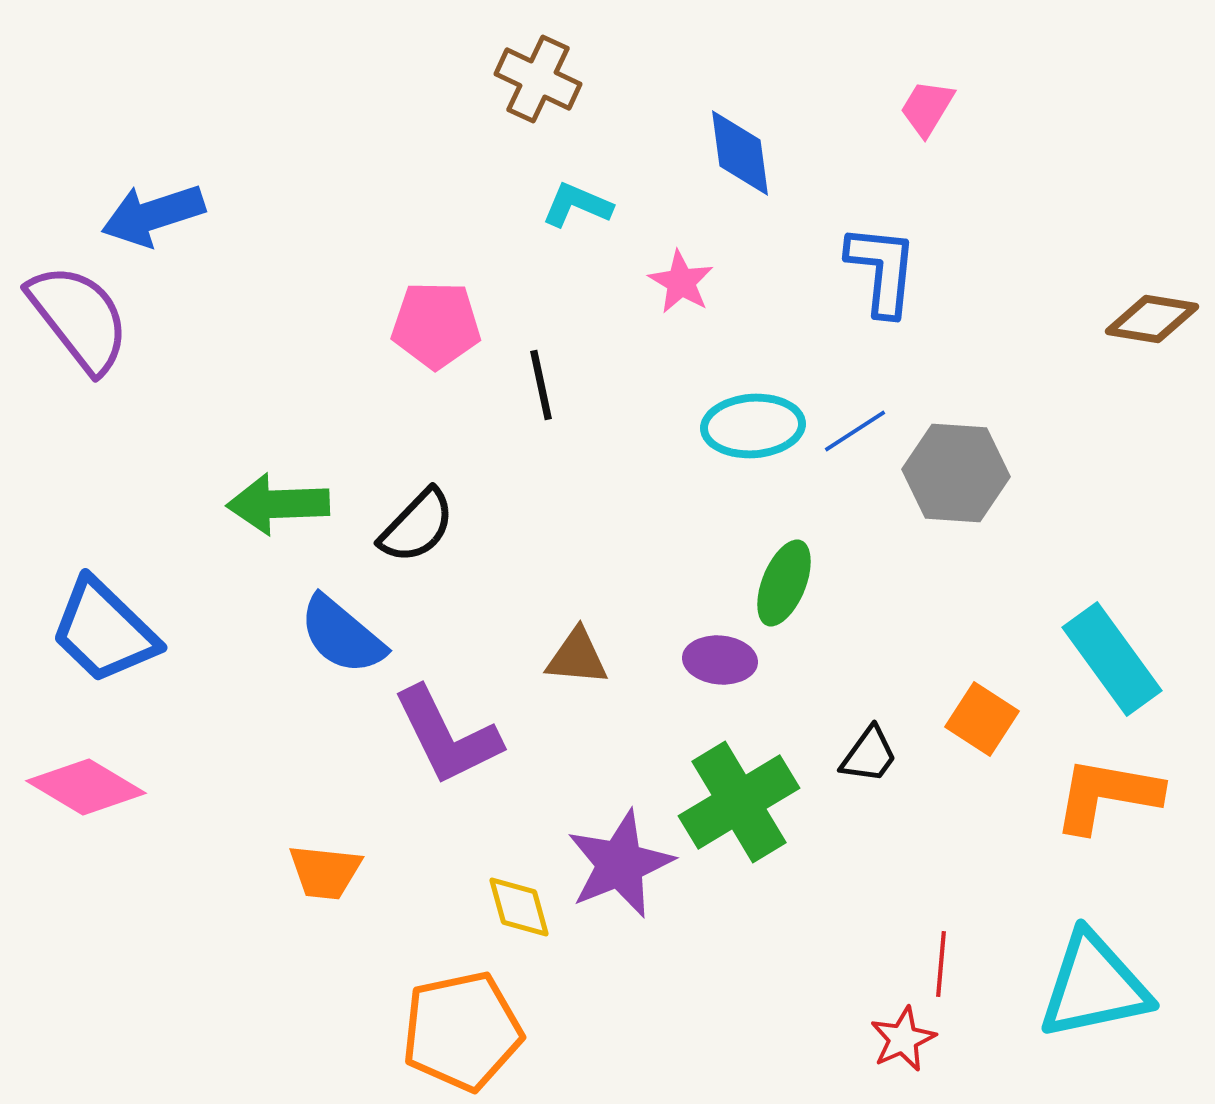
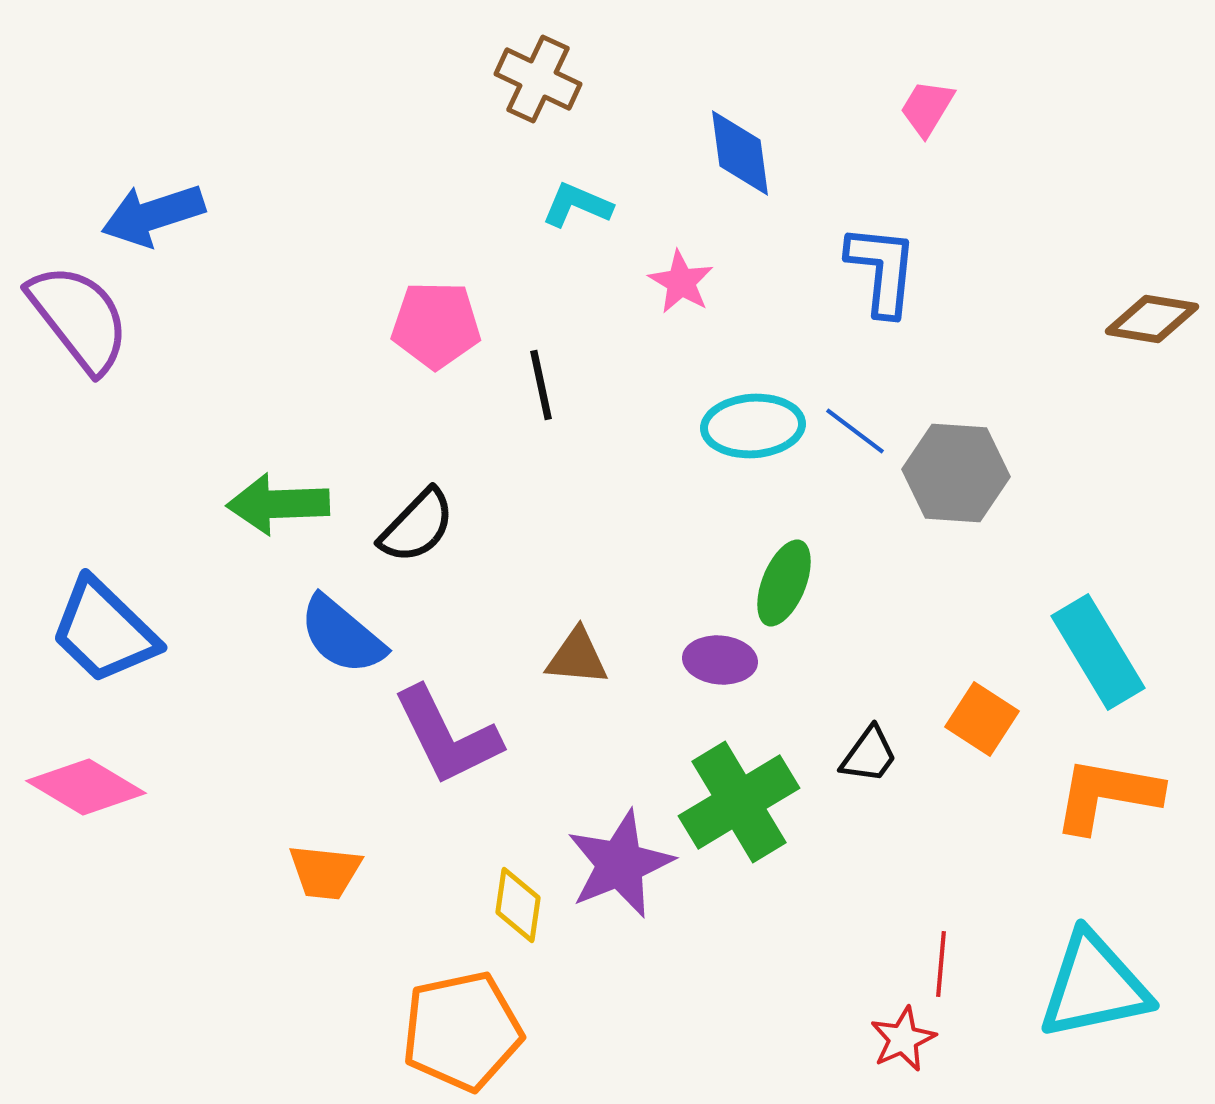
blue line: rotated 70 degrees clockwise
cyan rectangle: moved 14 px left, 7 px up; rotated 5 degrees clockwise
yellow diamond: moved 1 px left, 2 px up; rotated 24 degrees clockwise
